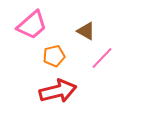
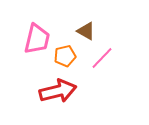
pink trapezoid: moved 5 px right, 14 px down; rotated 36 degrees counterclockwise
orange pentagon: moved 11 px right
